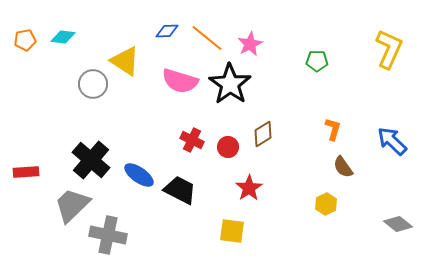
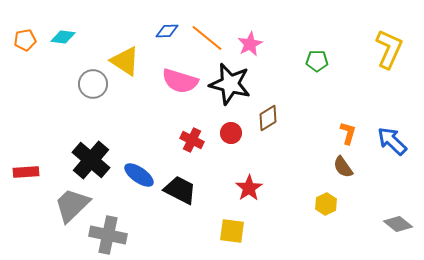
black star: rotated 21 degrees counterclockwise
orange L-shape: moved 15 px right, 4 px down
brown diamond: moved 5 px right, 16 px up
red circle: moved 3 px right, 14 px up
